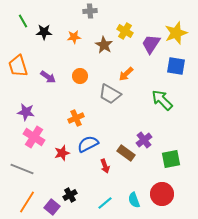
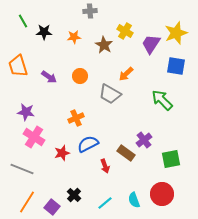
purple arrow: moved 1 px right
black cross: moved 4 px right; rotated 16 degrees counterclockwise
